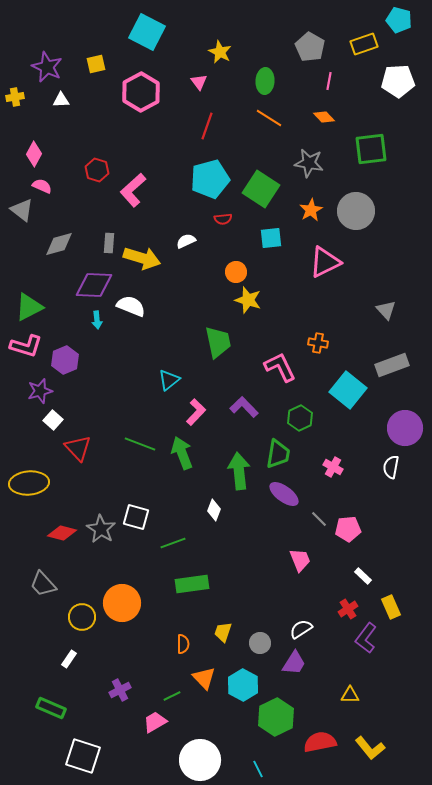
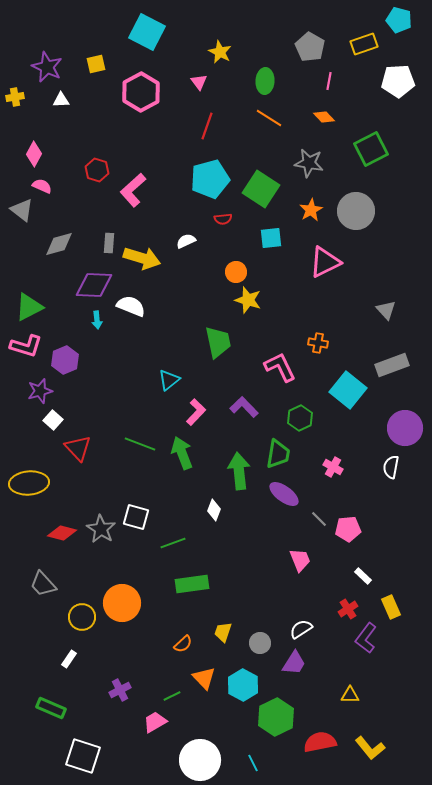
green square at (371, 149): rotated 20 degrees counterclockwise
orange semicircle at (183, 644): rotated 48 degrees clockwise
cyan line at (258, 769): moved 5 px left, 6 px up
